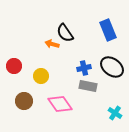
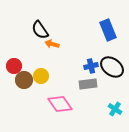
black semicircle: moved 25 px left, 3 px up
blue cross: moved 7 px right, 2 px up
gray rectangle: moved 2 px up; rotated 18 degrees counterclockwise
brown circle: moved 21 px up
cyan cross: moved 4 px up
